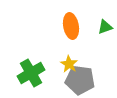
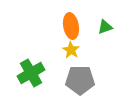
yellow star: moved 2 px right, 14 px up
gray pentagon: rotated 8 degrees counterclockwise
